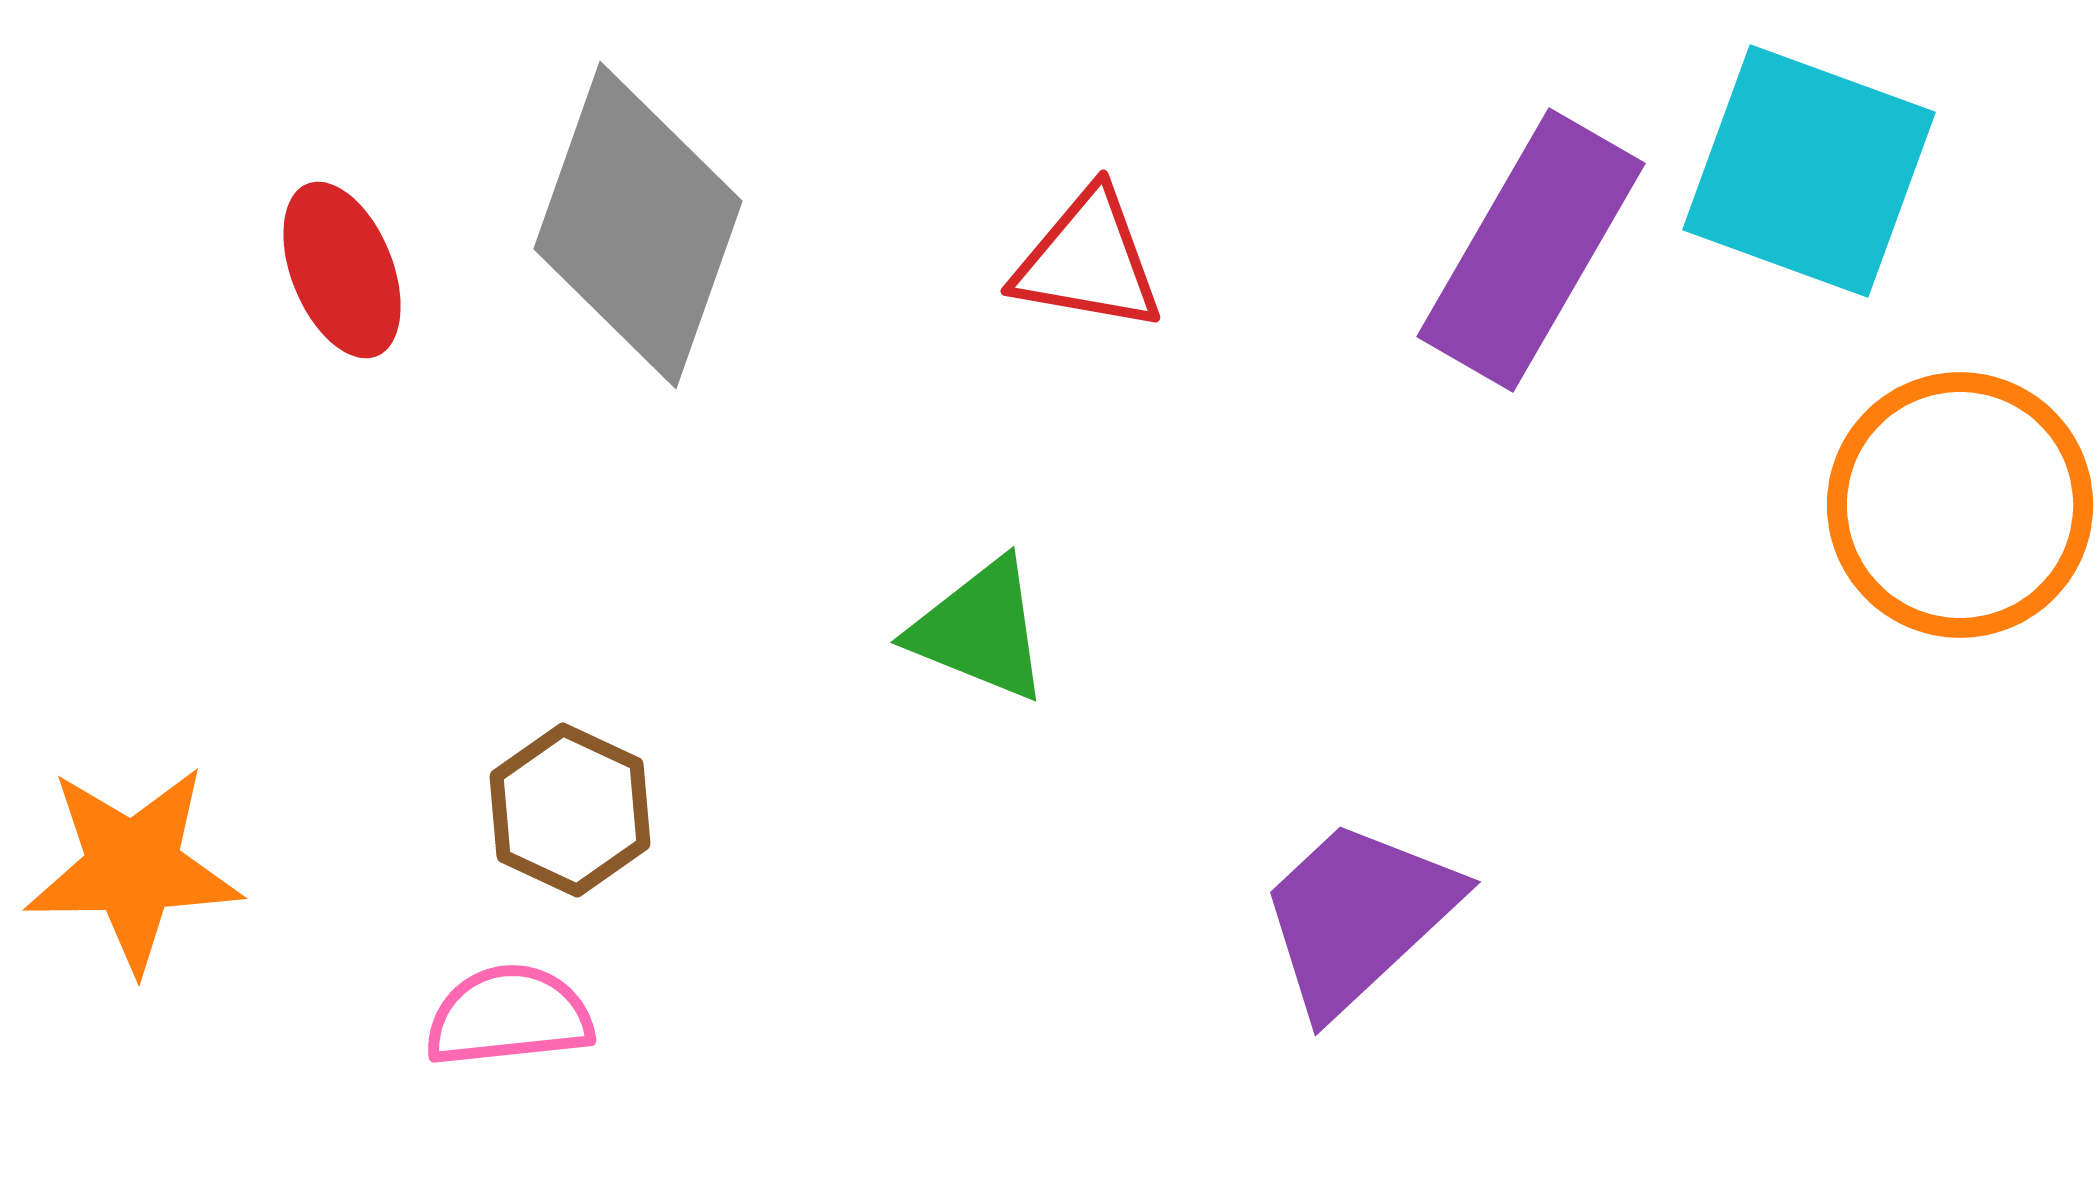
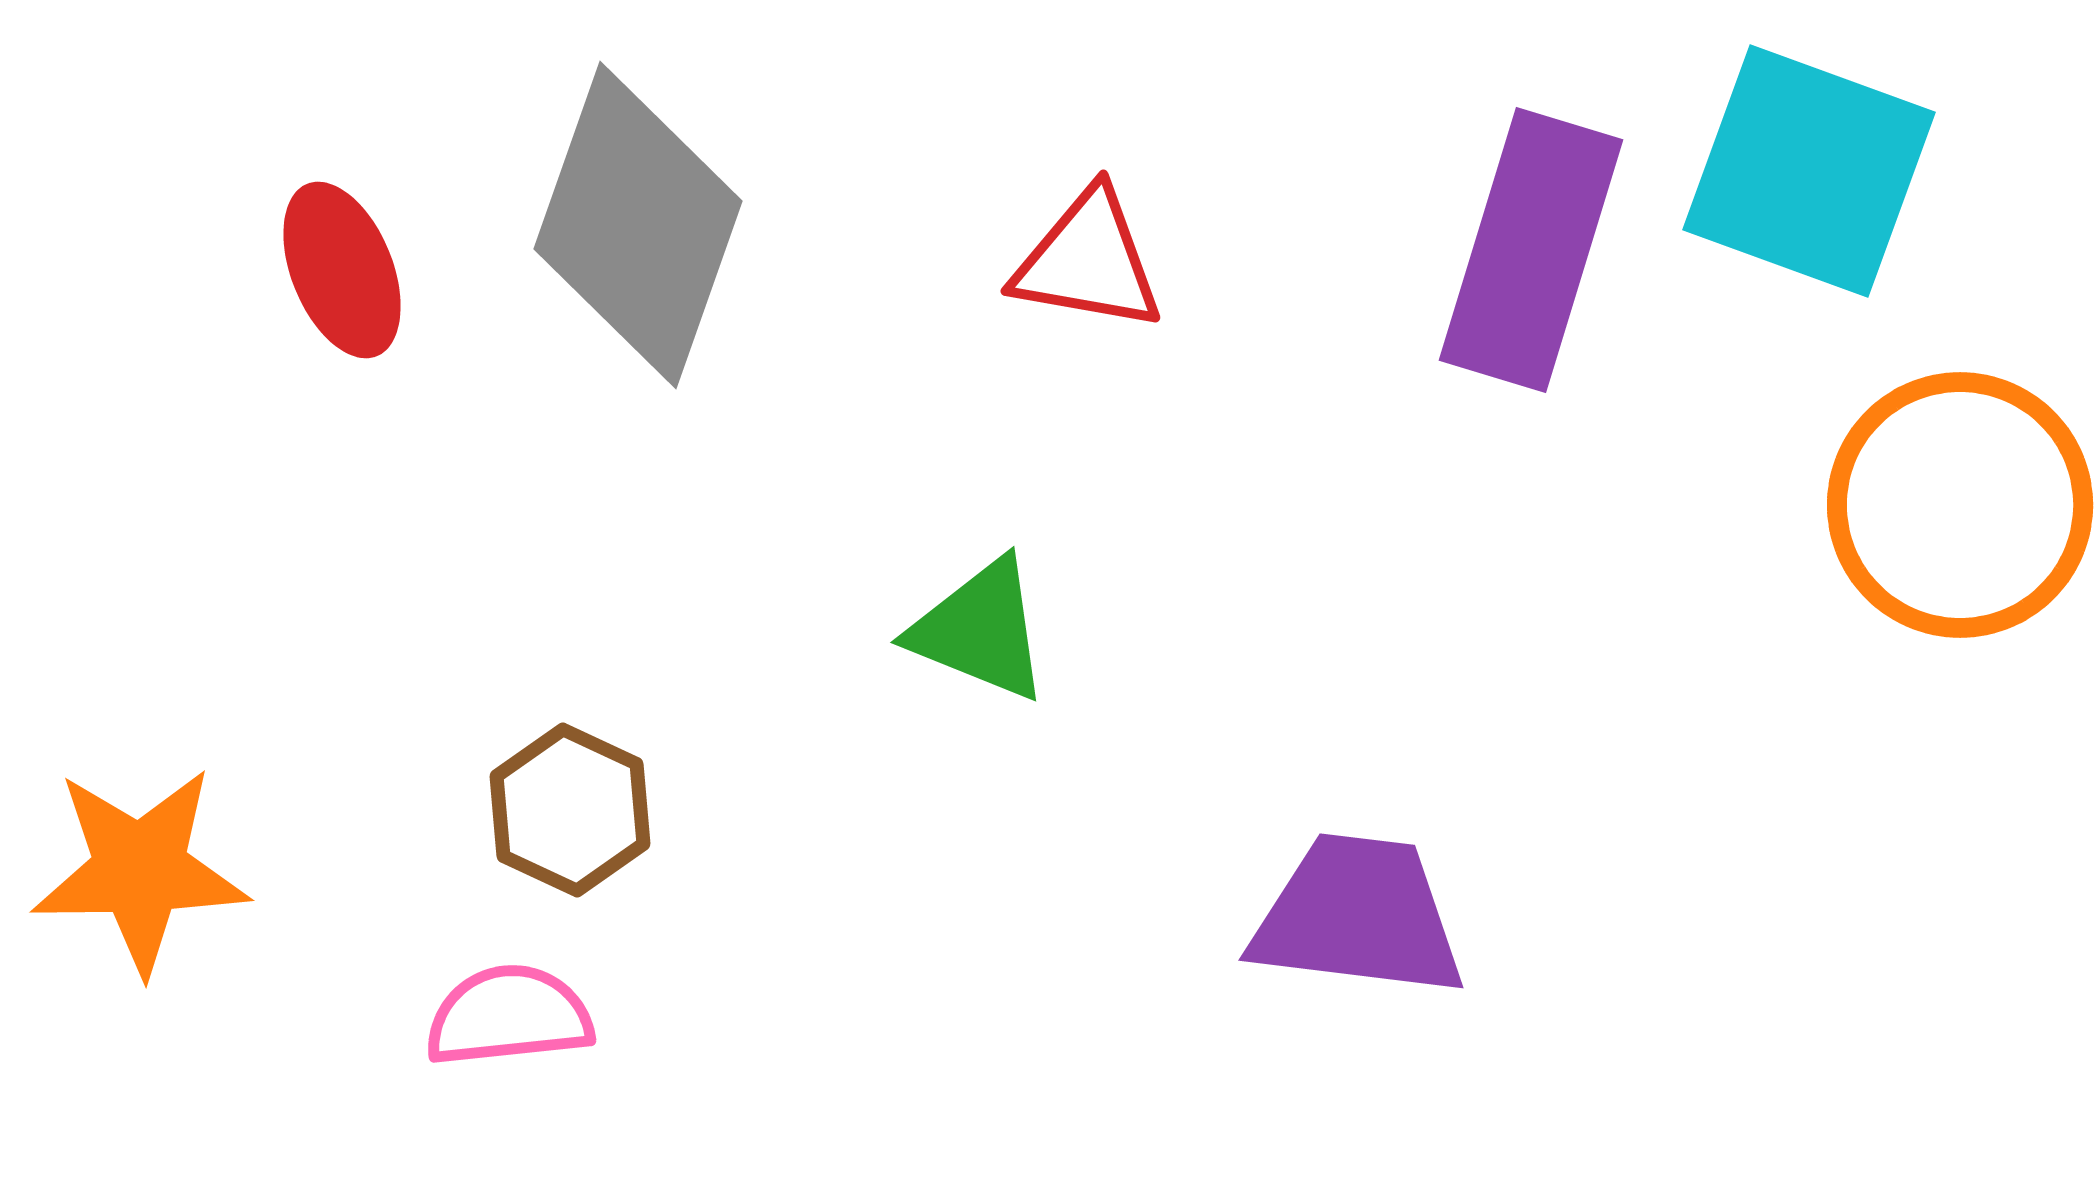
purple rectangle: rotated 13 degrees counterclockwise
orange star: moved 7 px right, 2 px down
purple trapezoid: rotated 50 degrees clockwise
